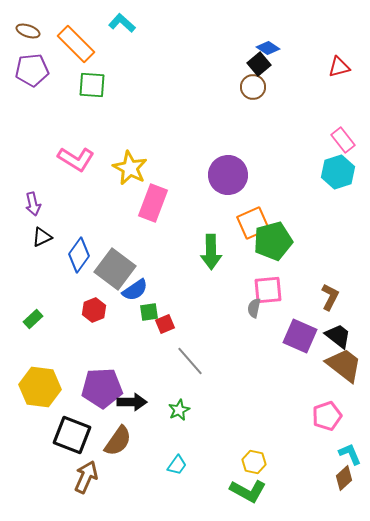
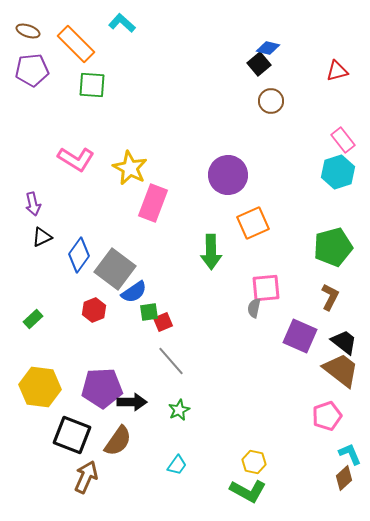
blue diamond at (268, 48): rotated 20 degrees counterclockwise
red triangle at (339, 67): moved 2 px left, 4 px down
brown circle at (253, 87): moved 18 px right, 14 px down
green pentagon at (273, 241): moved 60 px right, 6 px down
blue semicircle at (135, 290): moved 1 px left, 2 px down
pink square at (268, 290): moved 2 px left, 2 px up
red square at (165, 324): moved 2 px left, 2 px up
black trapezoid at (338, 336): moved 6 px right, 6 px down
gray line at (190, 361): moved 19 px left
brown trapezoid at (344, 365): moved 3 px left, 5 px down
